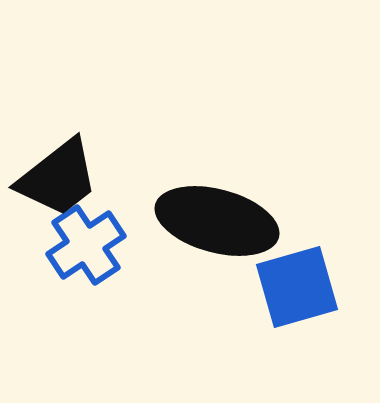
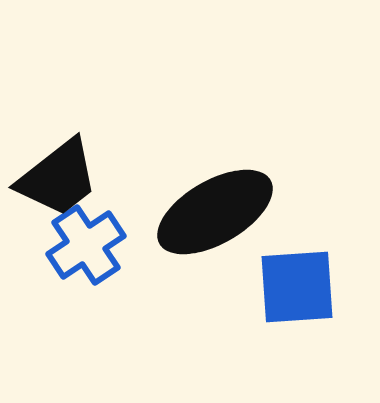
black ellipse: moved 2 px left, 9 px up; rotated 45 degrees counterclockwise
blue square: rotated 12 degrees clockwise
